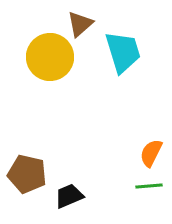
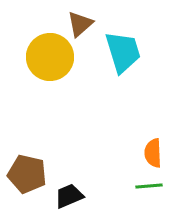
orange semicircle: moved 2 px right; rotated 28 degrees counterclockwise
